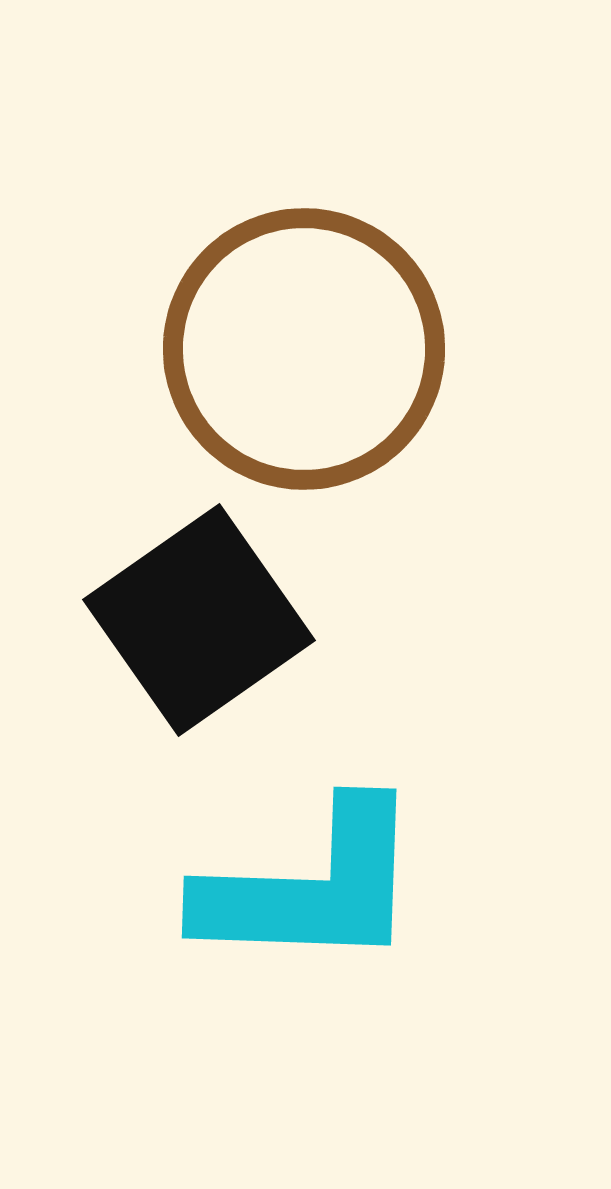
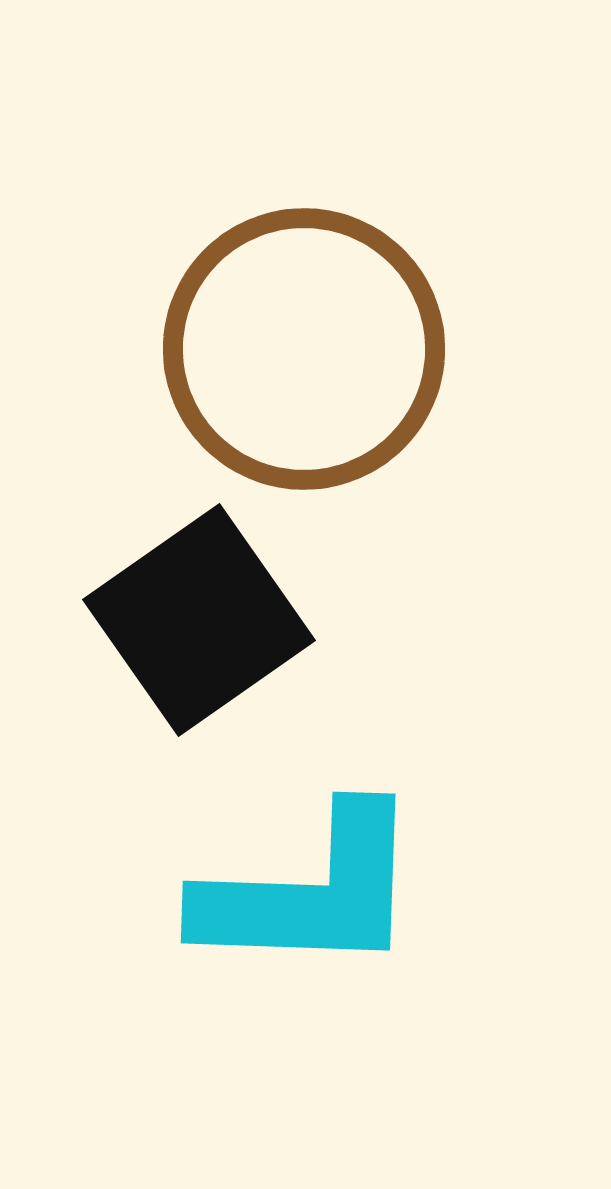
cyan L-shape: moved 1 px left, 5 px down
